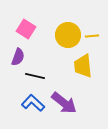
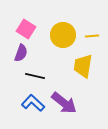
yellow circle: moved 5 px left
purple semicircle: moved 3 px right, 4 px up
yellow trapezoid: rotated 15 degrees clockwise
